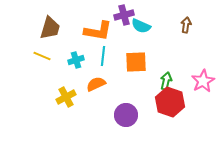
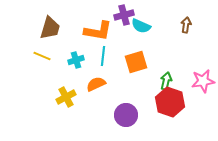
orange square: rotated 15 degrees counterclockwise
pink star: rotated 20 degrees clockwise
